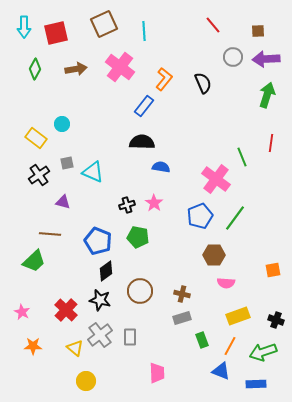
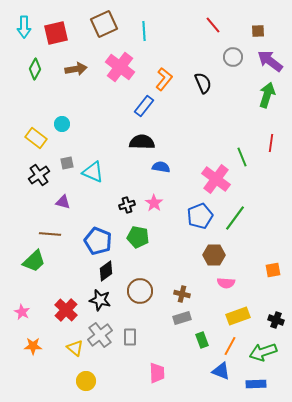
purple arrow at (266, 59): moved 4 px right, 2 px down; rotated 40 degrees clockwise
